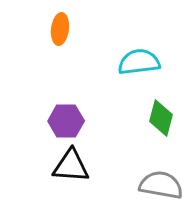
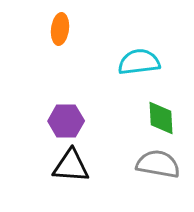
green diamond: rotated 18 degrees counterclockwise
gray semicircle: moved 3 px left, 21 px up
